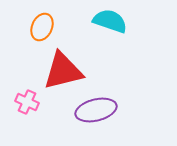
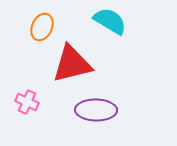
cyan semicircle: rotated 12 degrees clockwise
red triangle: moved 9 px right, 7 px up
purple ellipse: rotated 15 degrees clockwise
